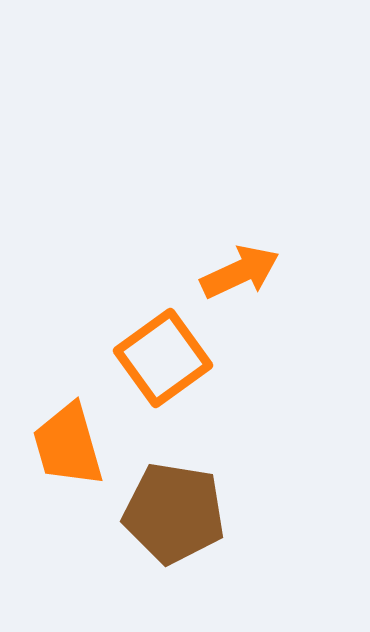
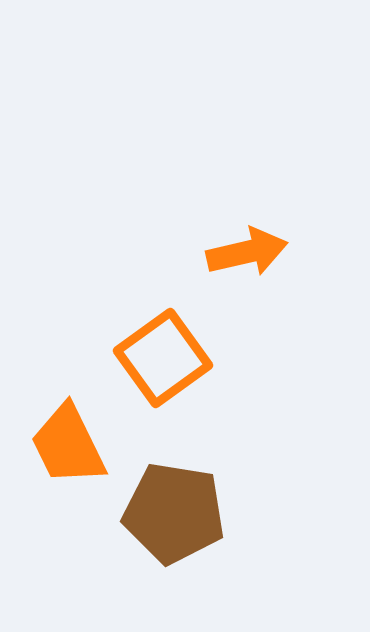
orange arrow: moved 7 px right, 20 px up; rotated 12 degrees clockwise
orange trapezoid: rotated 10 degrees counterclockwise
